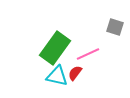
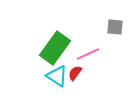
gray square: rotated 12 degrees counterclockwise
cyan triangle: rotated 20 degrees clockwise
